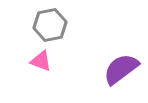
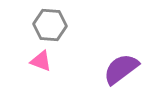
gray hexagon: rotated 16 degrees clockwise
